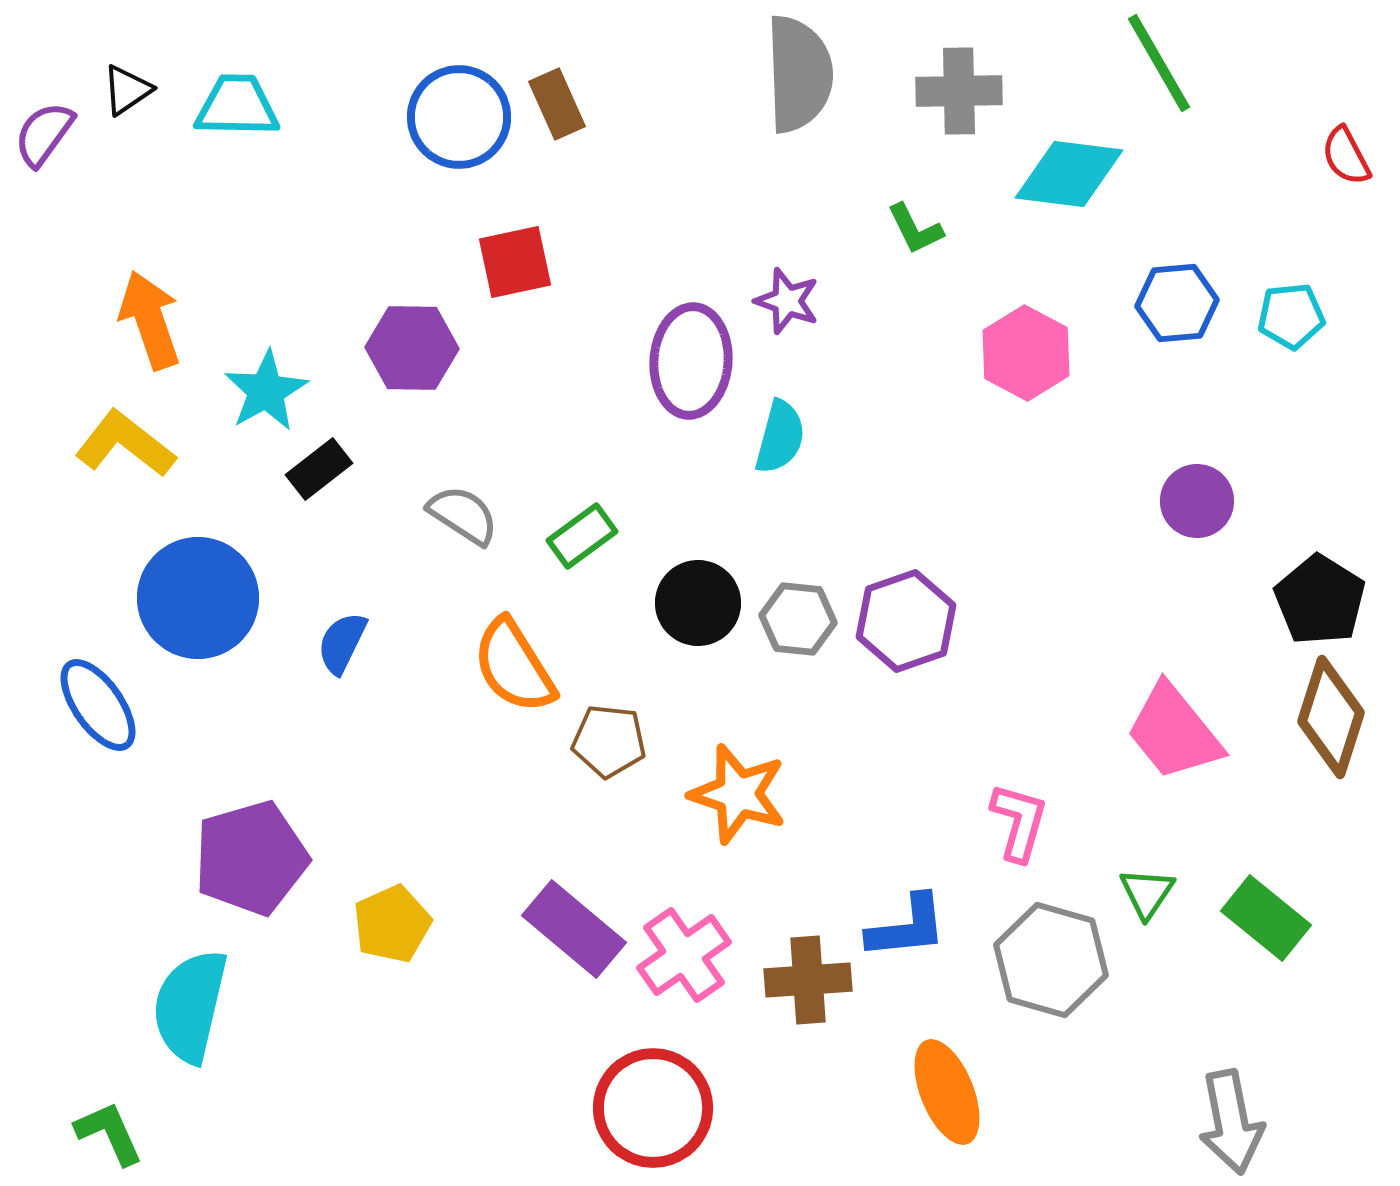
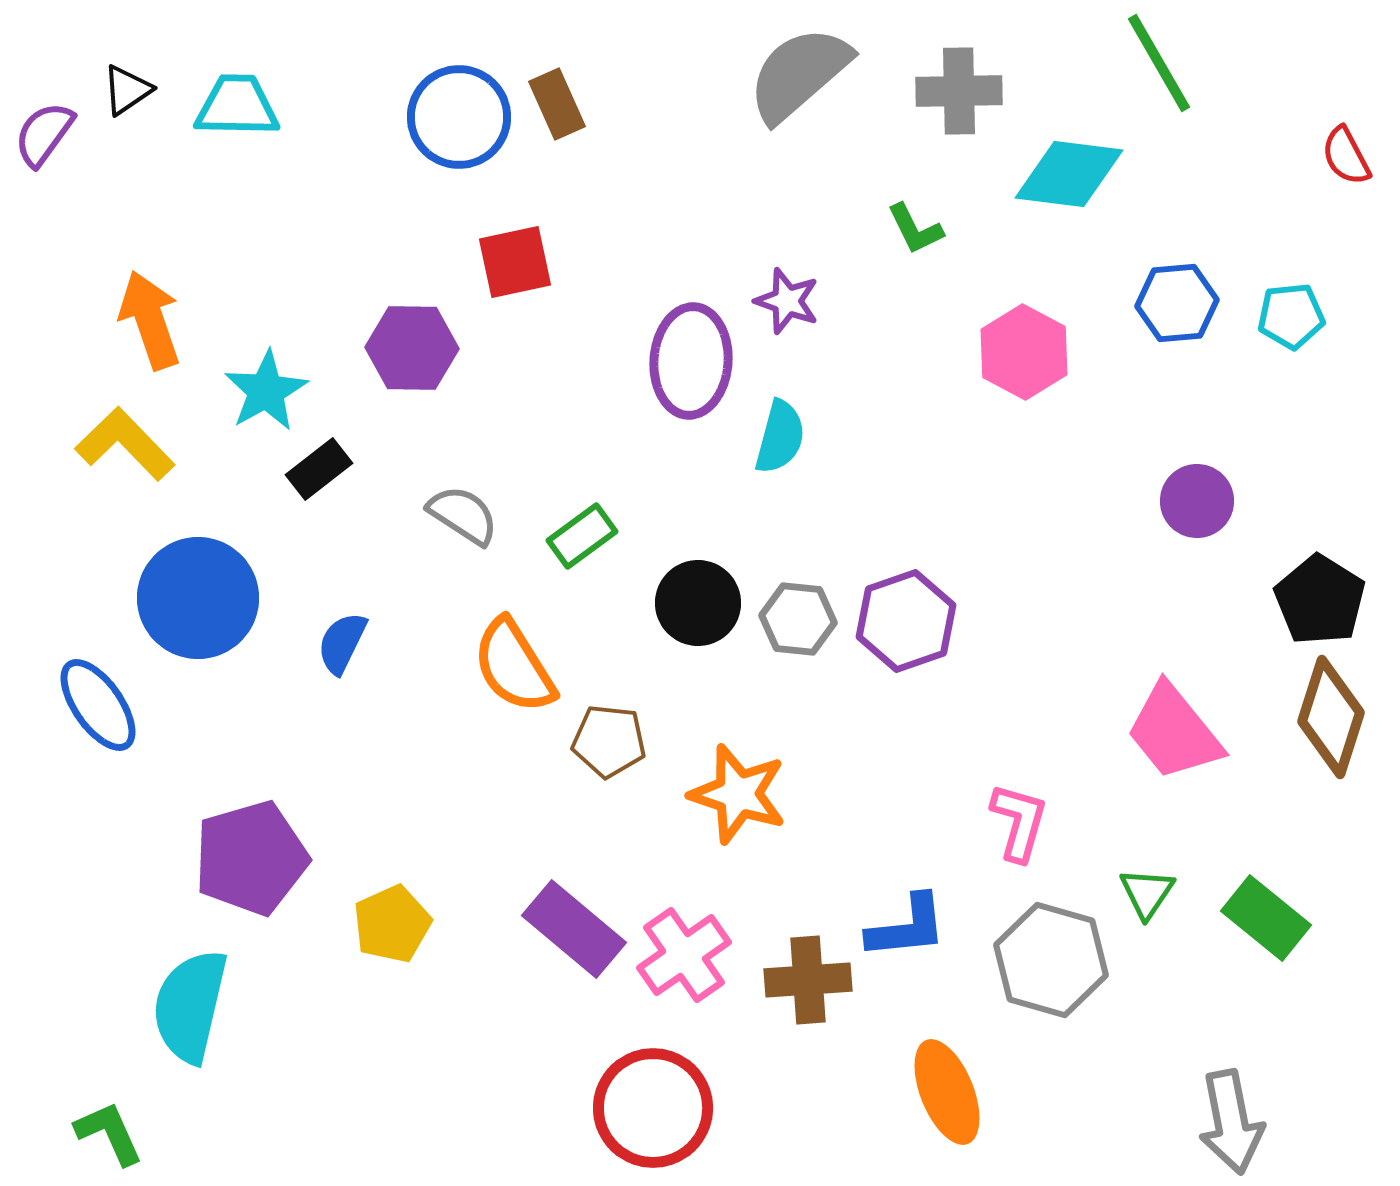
gray semicircle at (799, 74): rotated 129 degrees counterclockwise
pink hexagon at (1026, 353): moved 2 px left, 1 px up
yellow L-shape at (125, 444): rotated 8 degrees clockwise
